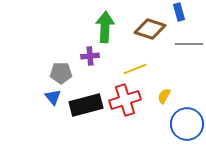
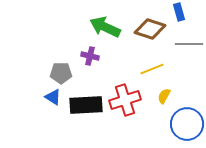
green arrow: rotated 68 degrees counterclockwise
purple cross: rotated 18 degrees clockwise
yellow line: moved 17 px right
blue triangle: rotated 18 degrees counterclockwise
black rectangle: rotated 12 degrees clockwise
